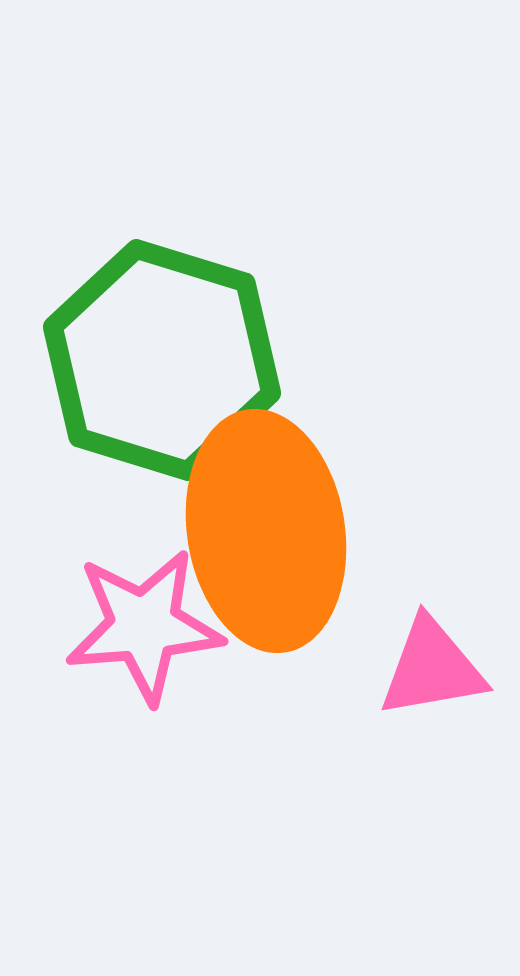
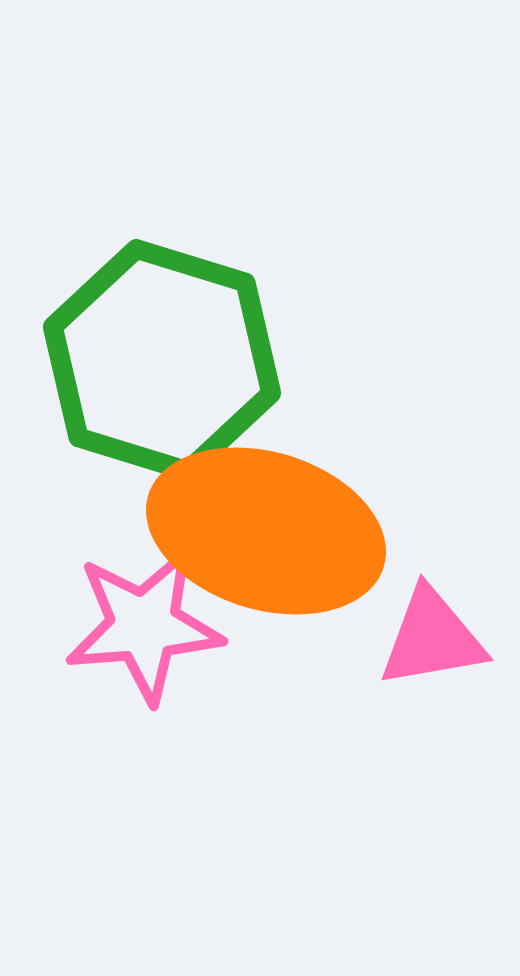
orange ellipse: rotated 64 degrees counterclockwise
pink triangle: moved 30 px up
